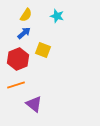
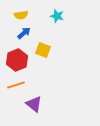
yellow semicircle: moved 5 px left; rotated 48 degrees clockwise
red hexagon: moved 1 px left, 1 px down
